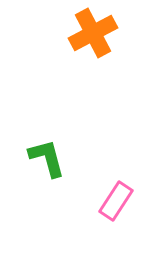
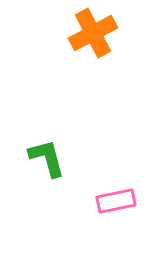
pink rectangle: rotated 45 degrees clockwise
